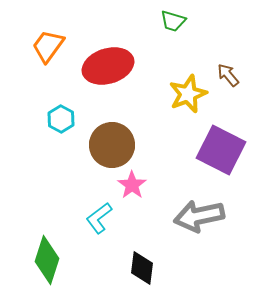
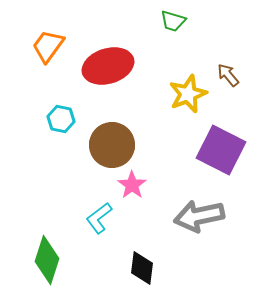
cyan hexagon: rotated 16 degrees counterclockwise
